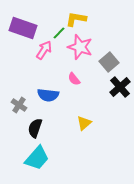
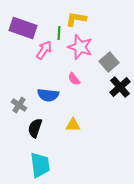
green line: rotated 40 degrees counterclockwise
yellow triangle: moved 11 px left, 2 px down; rotated 42 degrees clockwise
cyan trapezoid: moved 3 px right, 7 px down; rotated 48 degrees counterclockwise
